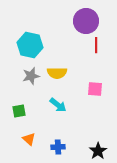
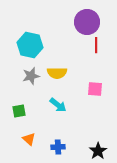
purple circle: moved 1 px right, 1 px down
